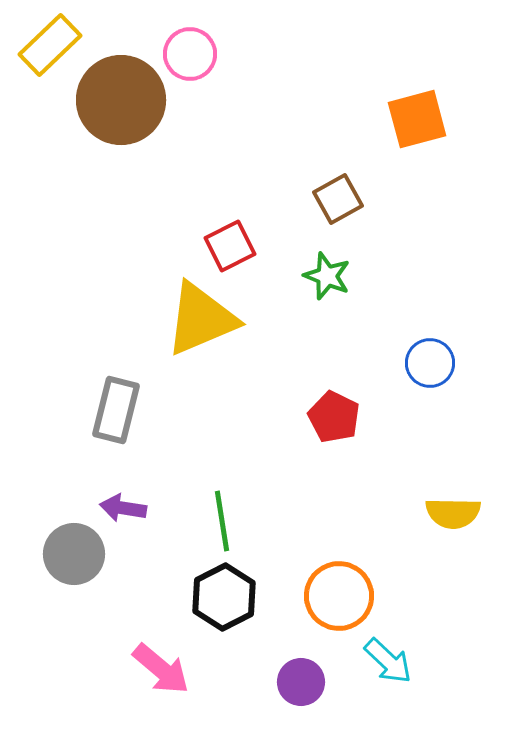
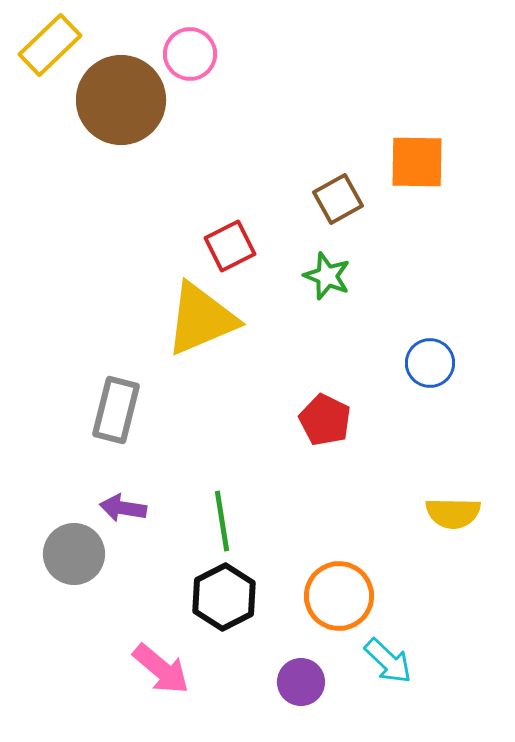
orange square: moved 43 px down; rotated 16 degrees clockwise
red pentagon: moved 9 px left, 3 px down
